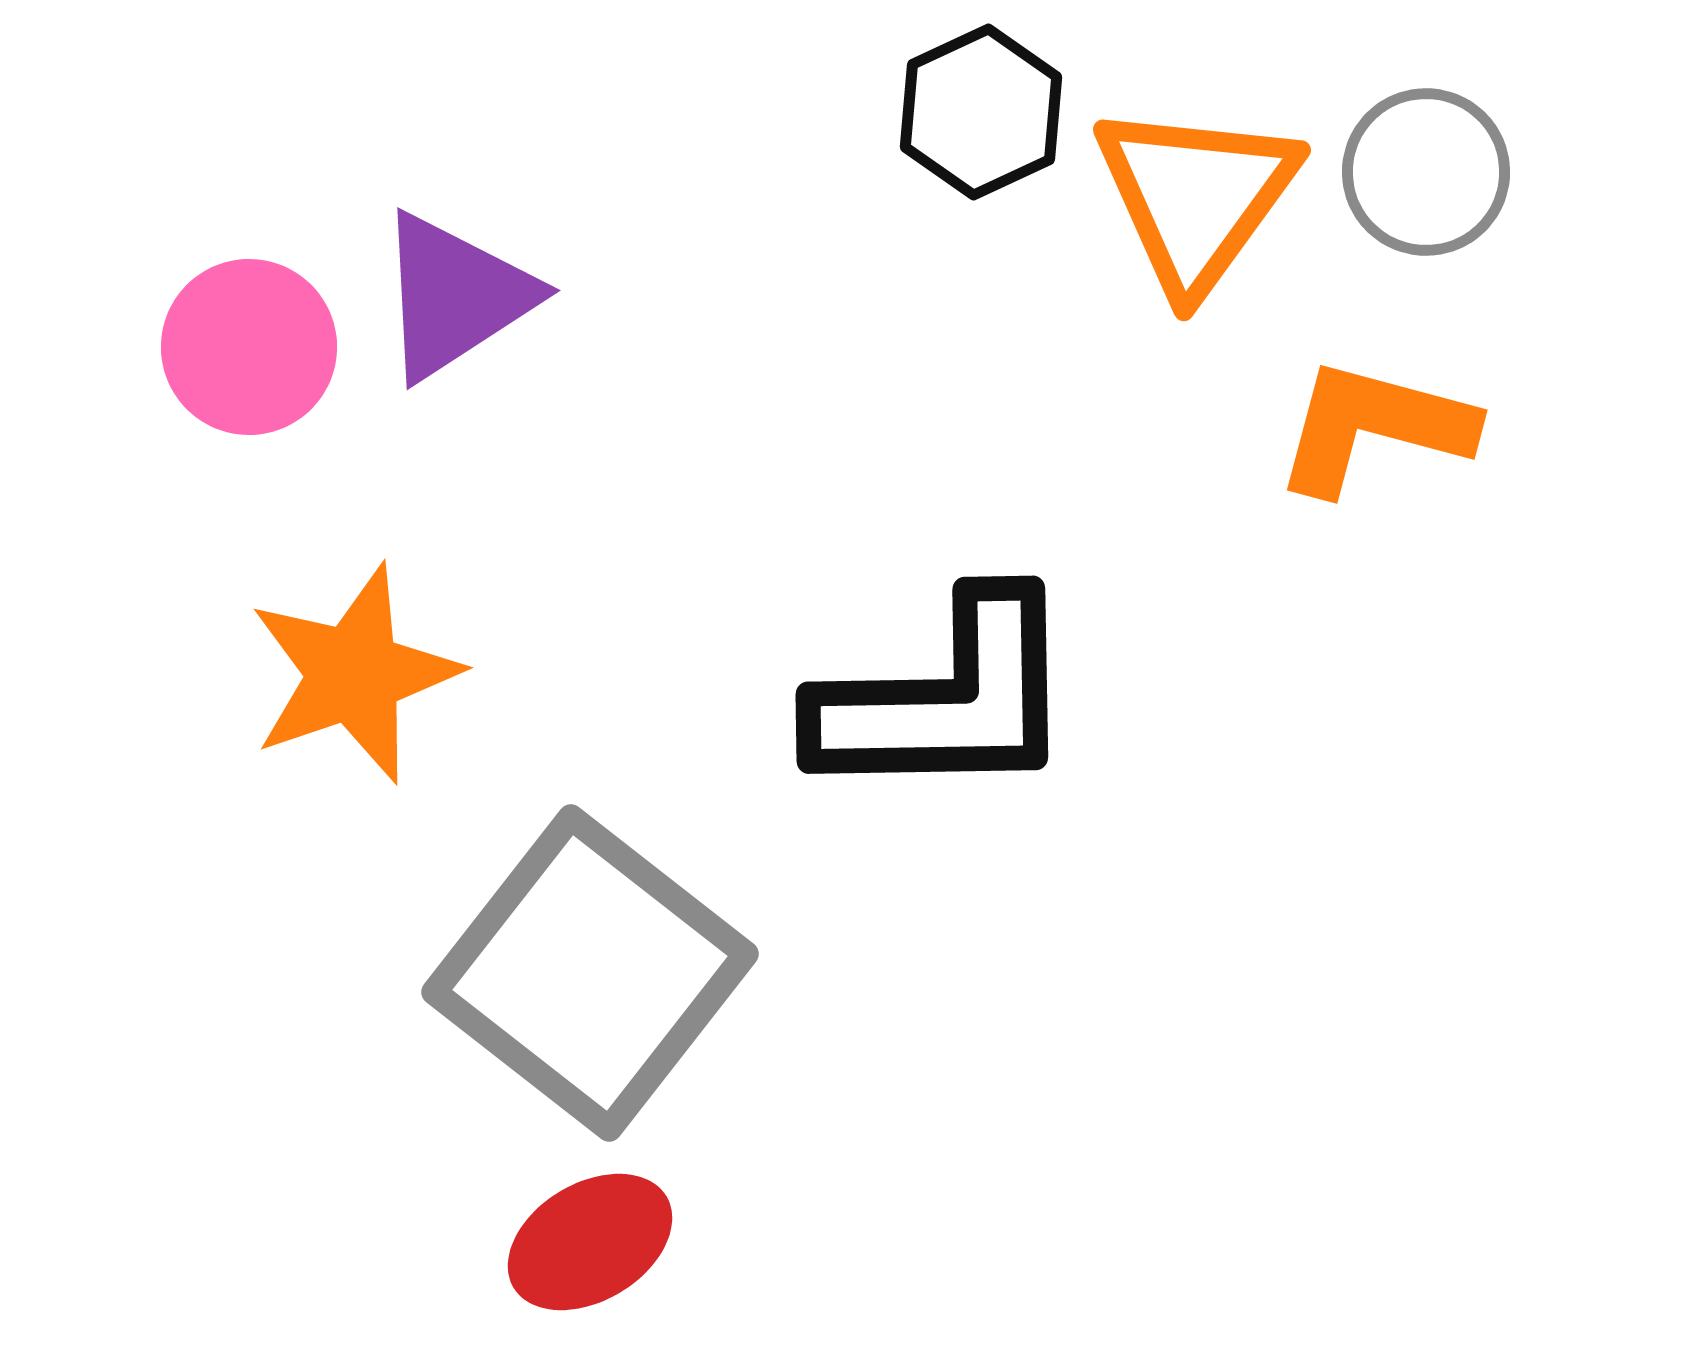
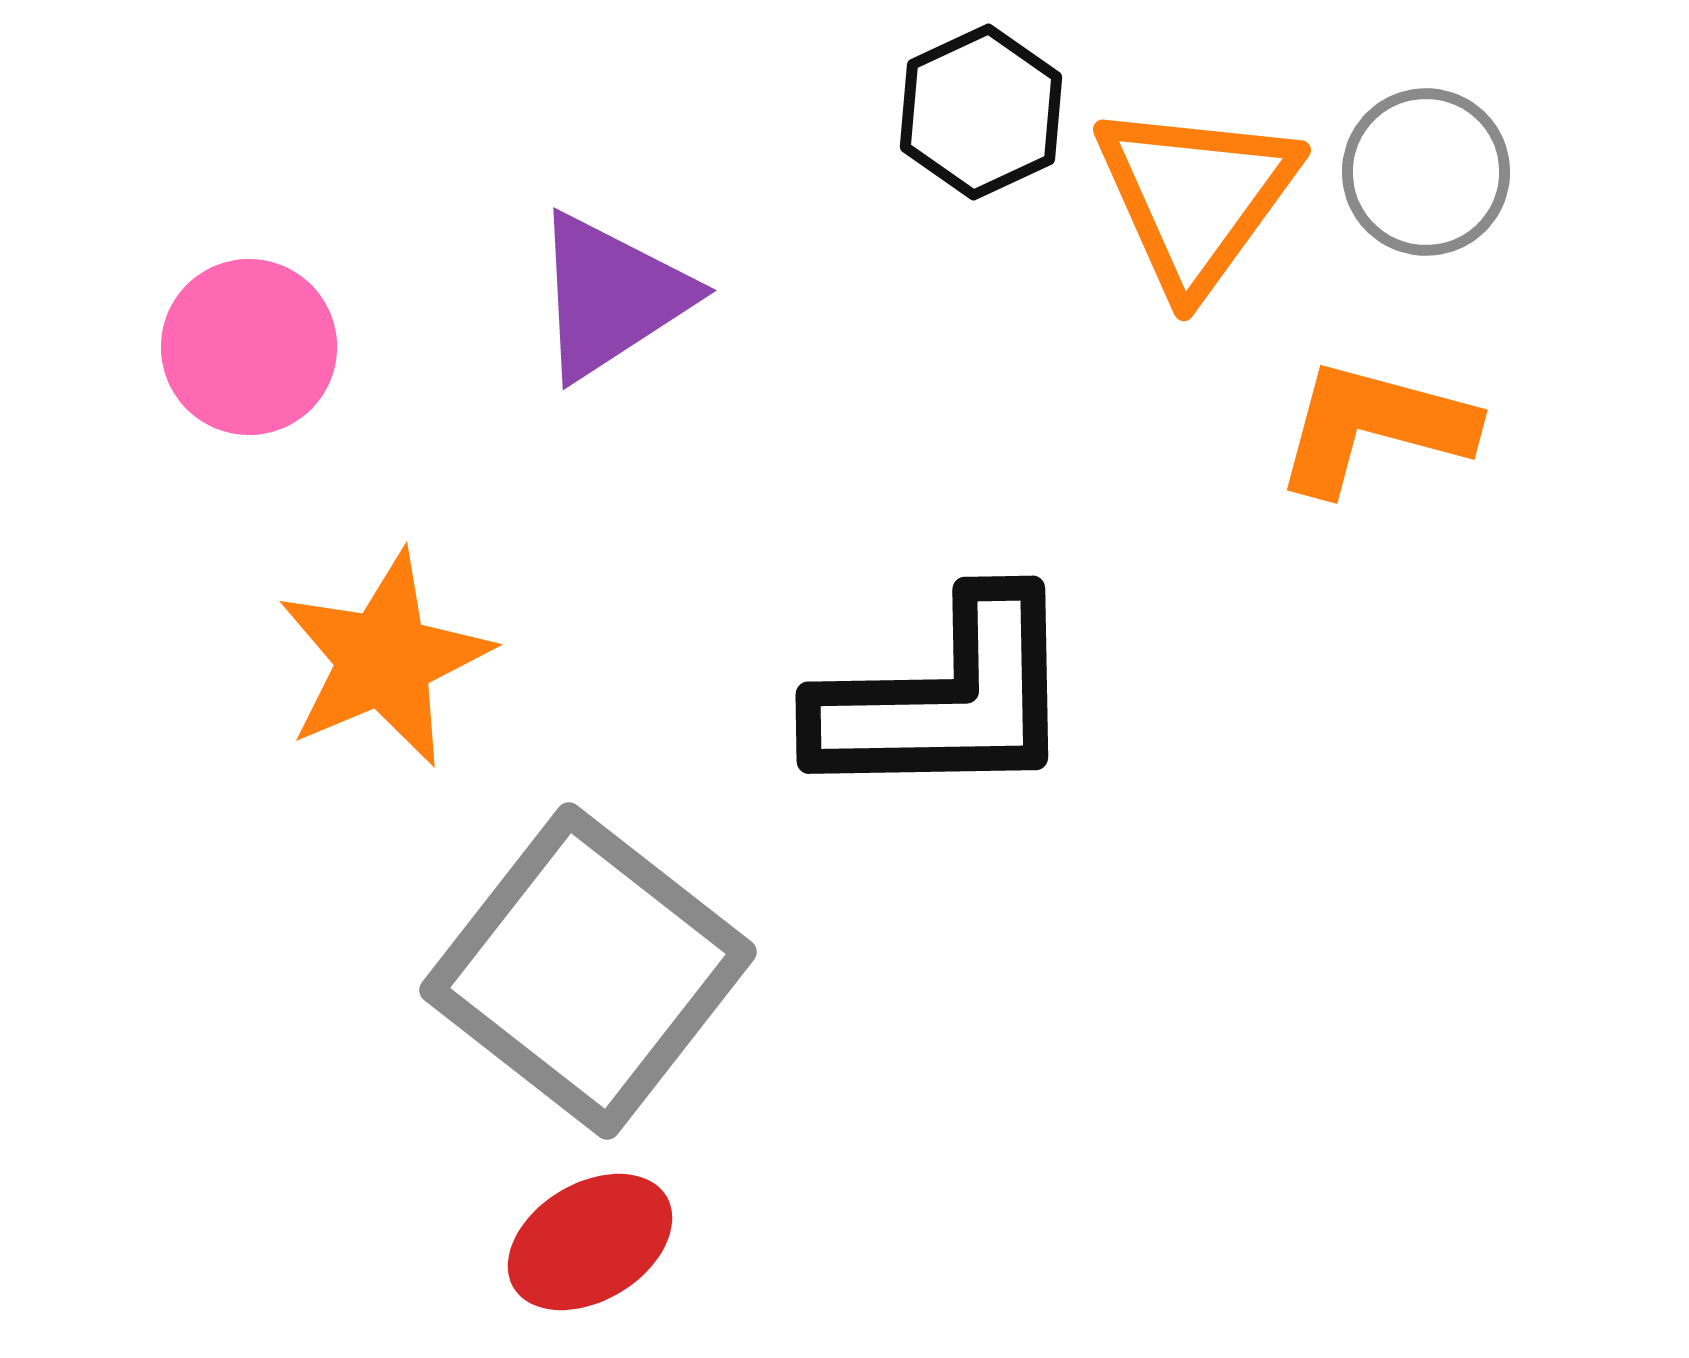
purple triangle: moved 156 px right
orange star: moved 30 px right, 15 px up; rotated 4 degrees counterclockwise
gray square: moved 2 px left, 2 px up
